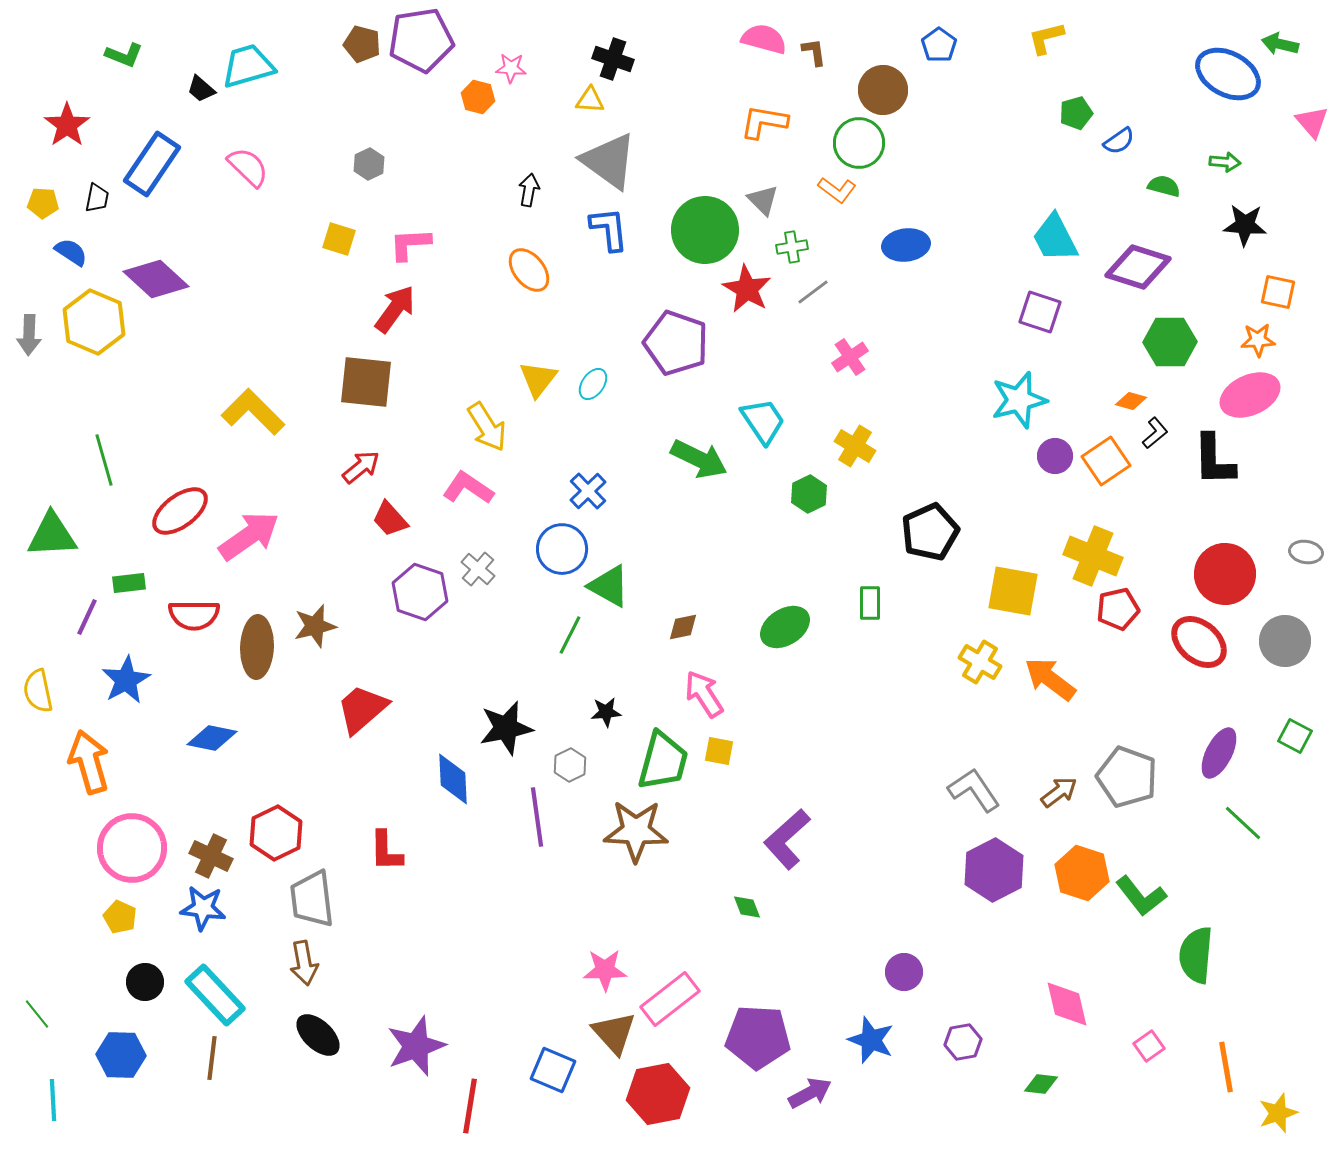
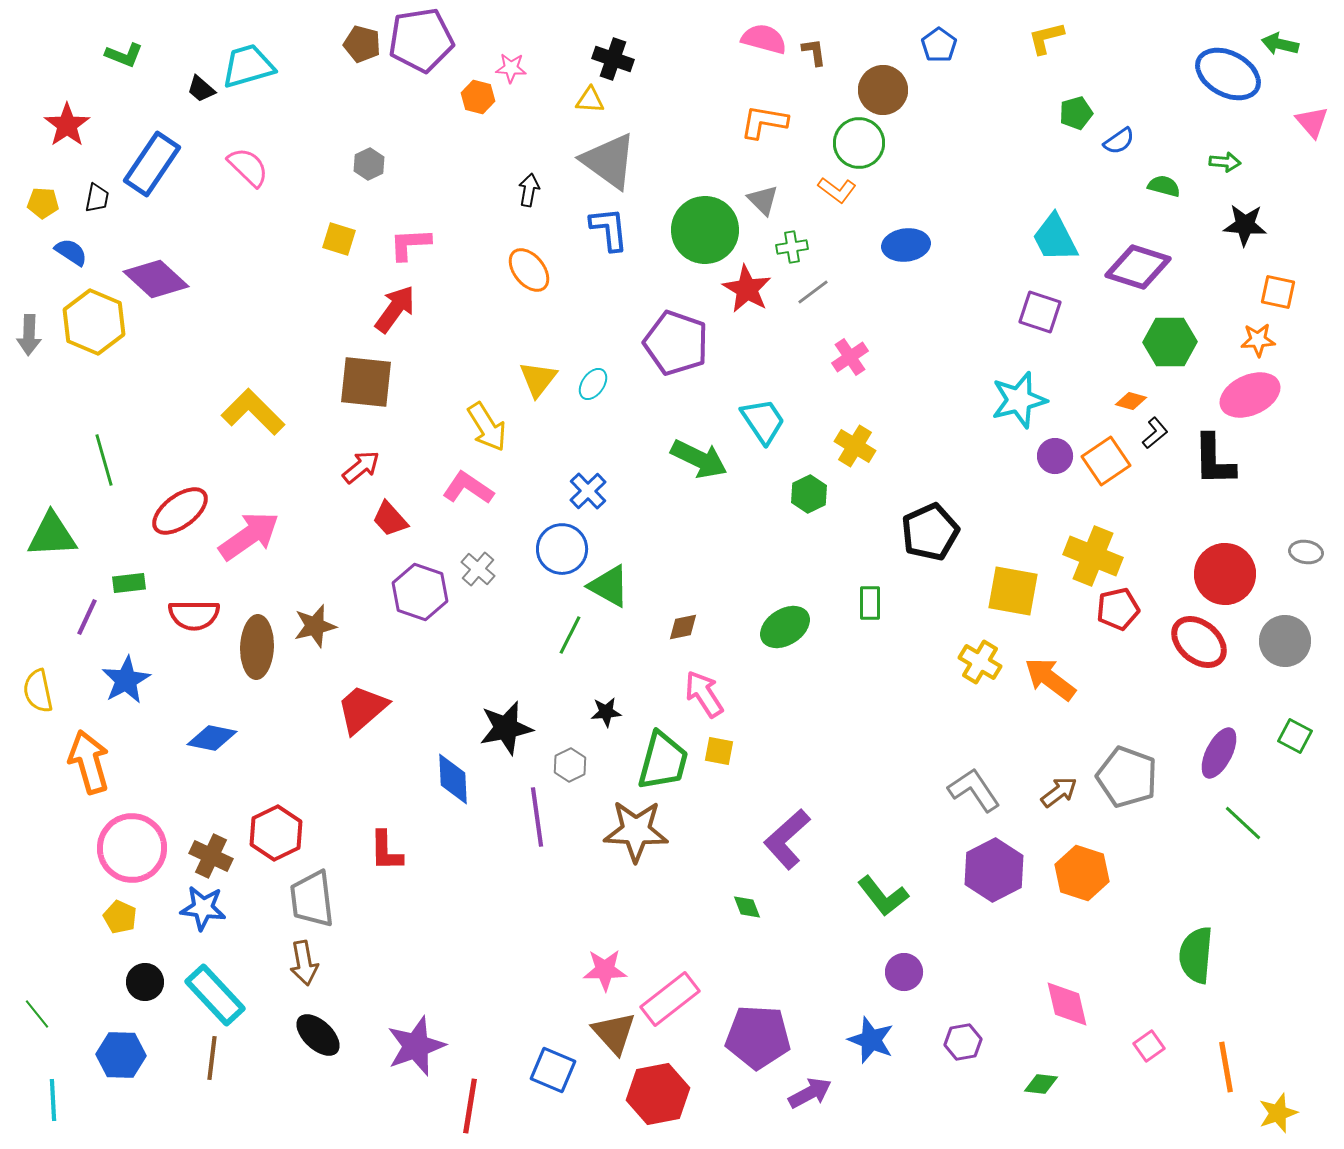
green L-shape at (1141, 896): moved 258 px left
